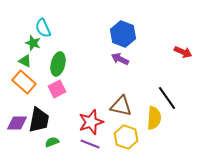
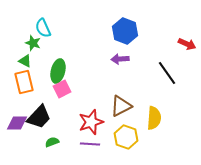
blue hexagon: moved 2 px right, 3 px up
red arrow: moved 4 px right, 8 px up
purple arrow: rotated 30 degrees counterclockwise
green ellipse: moved 7 px down
orange rectangle: rotated 35 degrees clockwise
pink square: moved 5 px right
black line: moved 25 px up
brown triangle: rotated 40 degrees counterclockwise
black trapezoid: moved 3 px up; rotated 32 degrees clockwise
purple line: rotated 18 degrees counterclockwise
